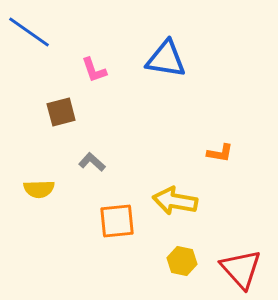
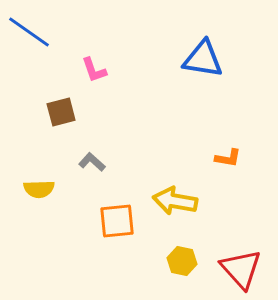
blue triangle: moved 37 px right
orange L-shape: moved 8 px right, 5 px down
